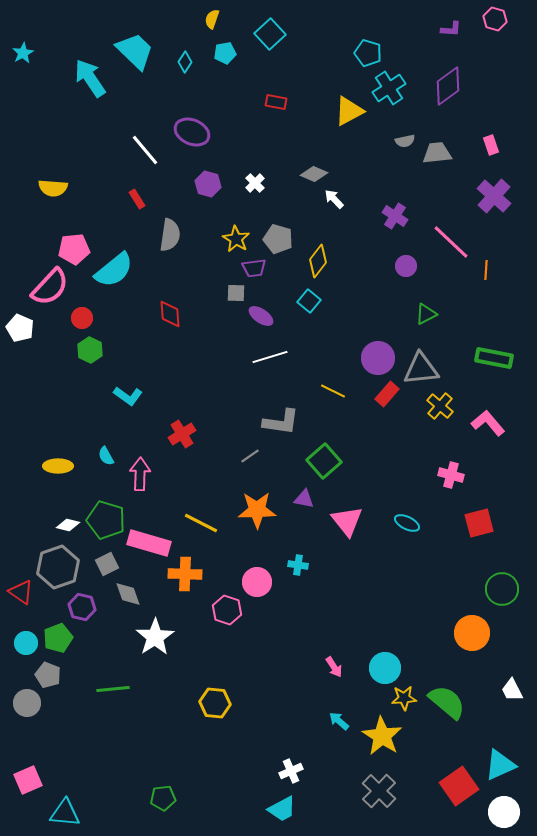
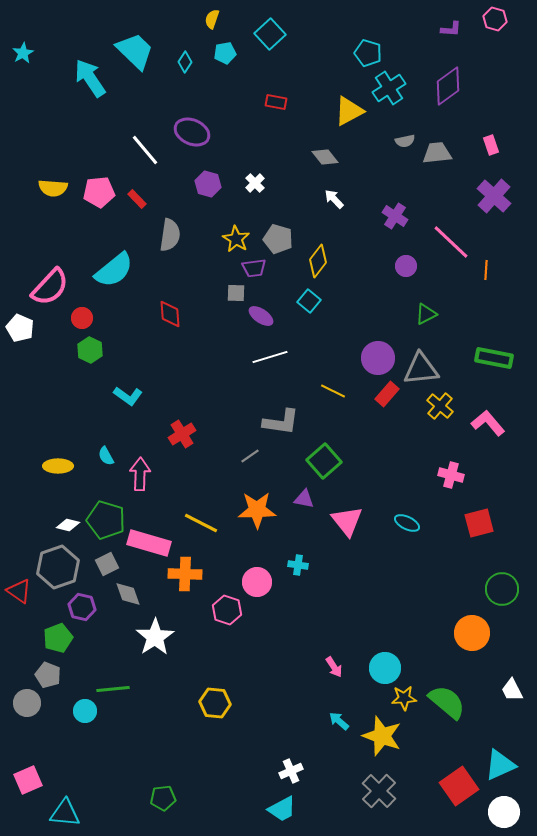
gray diamond at (314, 174): moved 11 px right, 17 px up; rotated 28 degrees clockwise
red rectangle at (137, 199): rotated 12 degrees counterclockwise
pink pentagon at (74, 249): moved 25 px right, 57 px up
red triangle at (21, 592): moved 2 px left, 1 px up
cyan circle at (26, 643): moved 59 px right, 68 px down
yellow star at (382, 736): rotated 12 degrees counterclockwise
